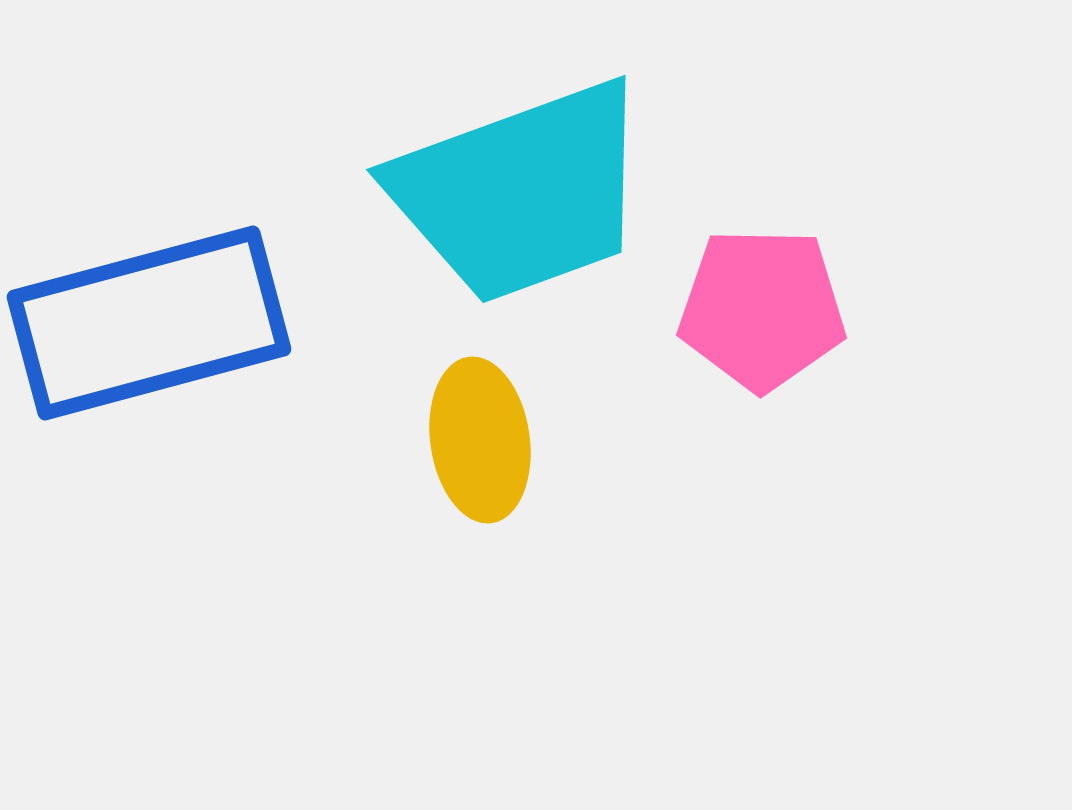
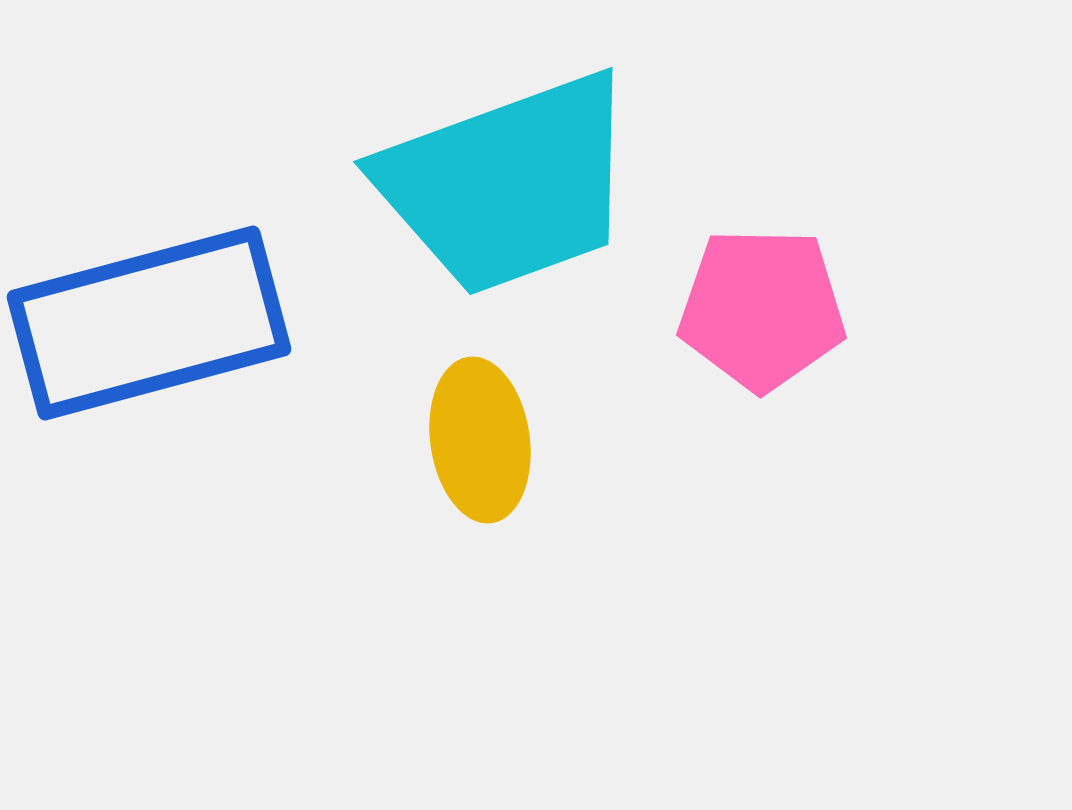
cyan trapezoid: moved 13 px left, 8 px up
